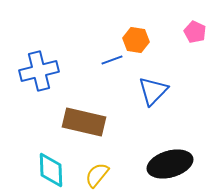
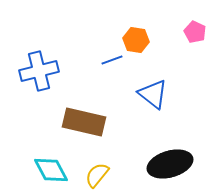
blue triangle: moved 3 px down; rotated 36 degrees counterclockwise
cyan diamond: rotated 27 degrees counterclockwise
